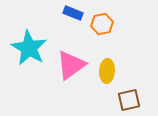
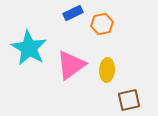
blue rectangle: rotated 48 degrees counterclockwise
yellow ellipse: moved 1 px up
